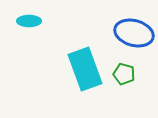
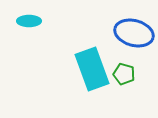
cyan rectangle: moved 7 px right
